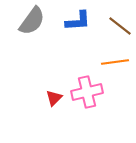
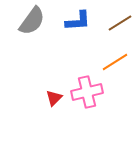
brown line: moved 3 px up; rotated 70 degrees counterclockwise
orange line: rotated 24 degrees counterclockwise
